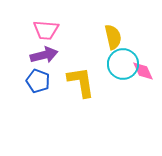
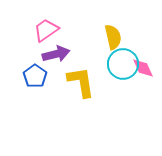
pink trapezoid: rotated 140 degrees clockwise
purple arrow: moved 12 px right, 1 px up
pink diamond: moved 3 px up
blue pentagon: moved 3 px left, 5 px up; rotated 15 degrees clockwise
